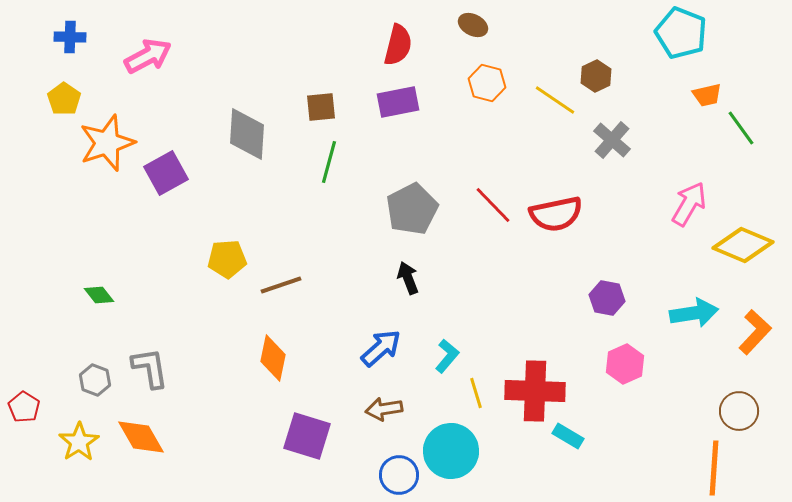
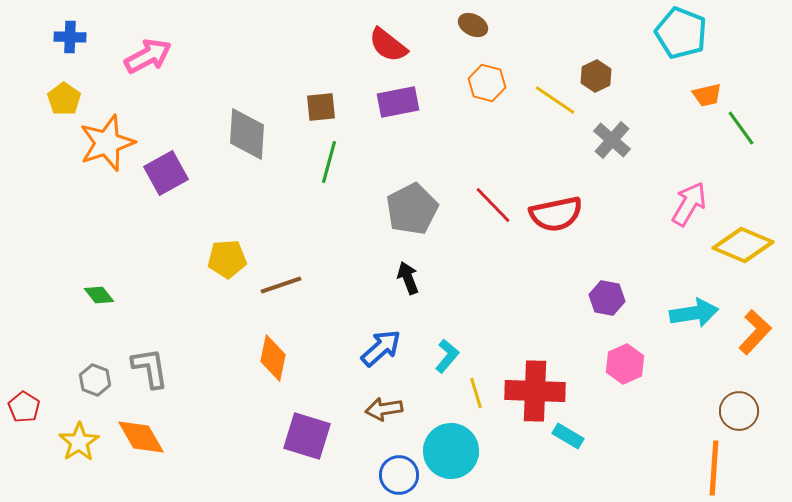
red semicircle at (398, 45): moved 10 px left; rotated 114 degrees clockwise
